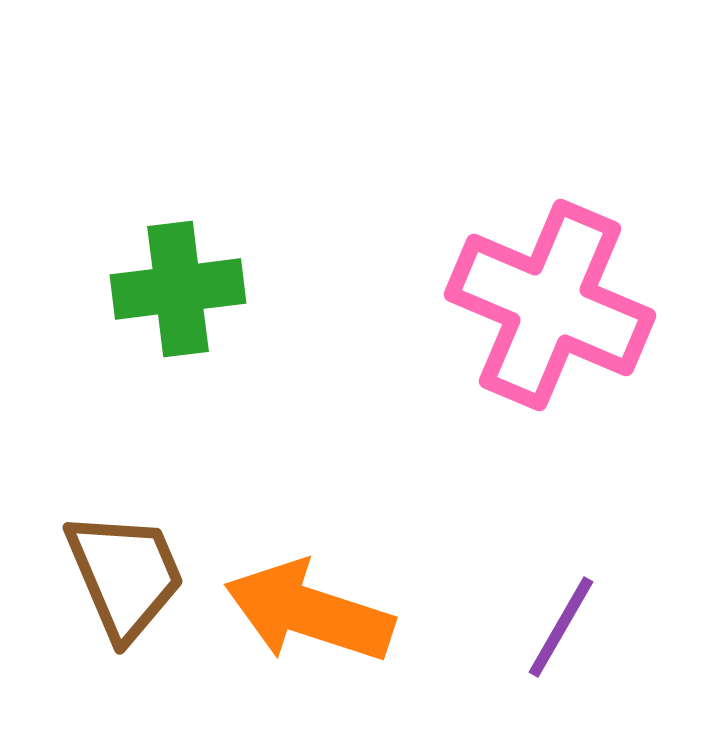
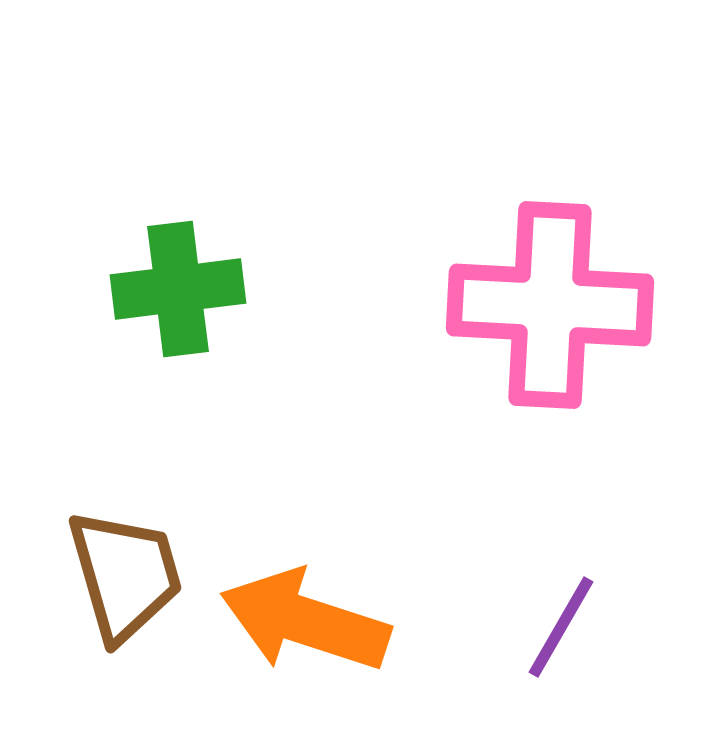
pink cross: rotated 20 degrees counterclockwise
brown trapezoid: rotated 7 degrees clockwise
orange arrow: moved 4 px left, 9 px down
